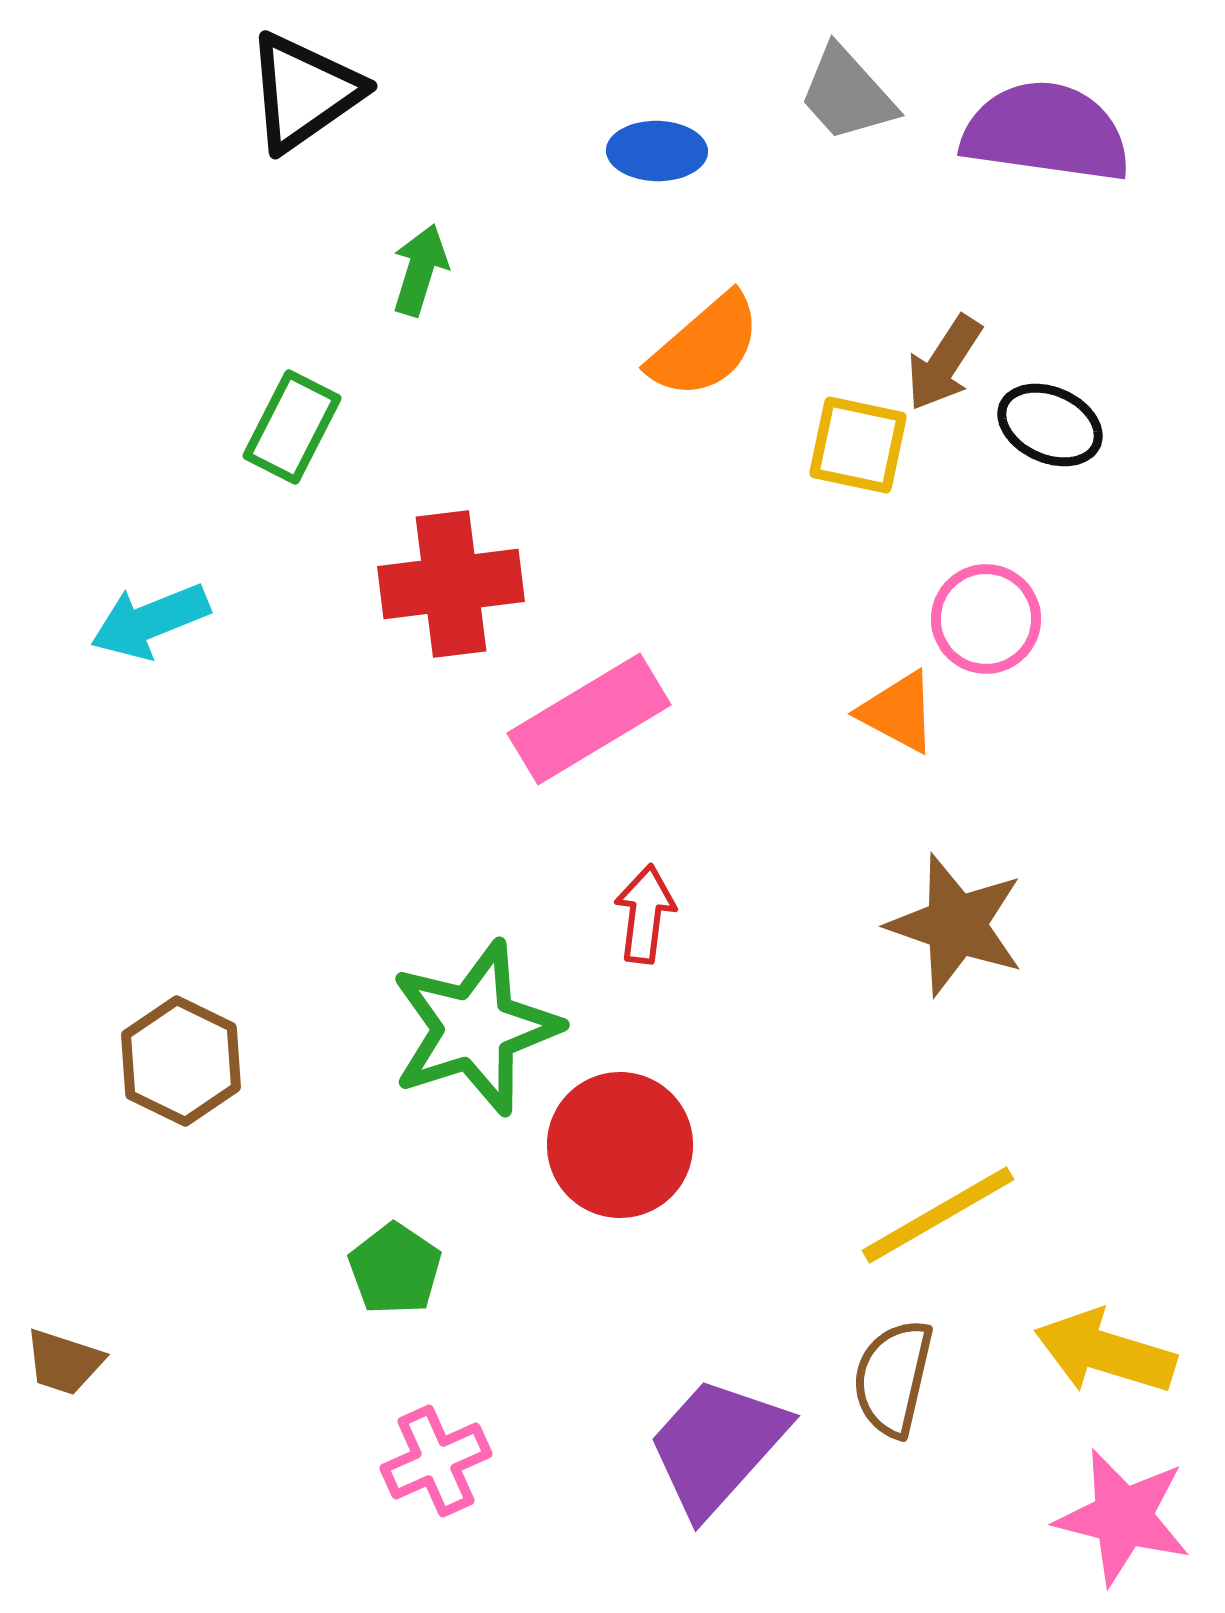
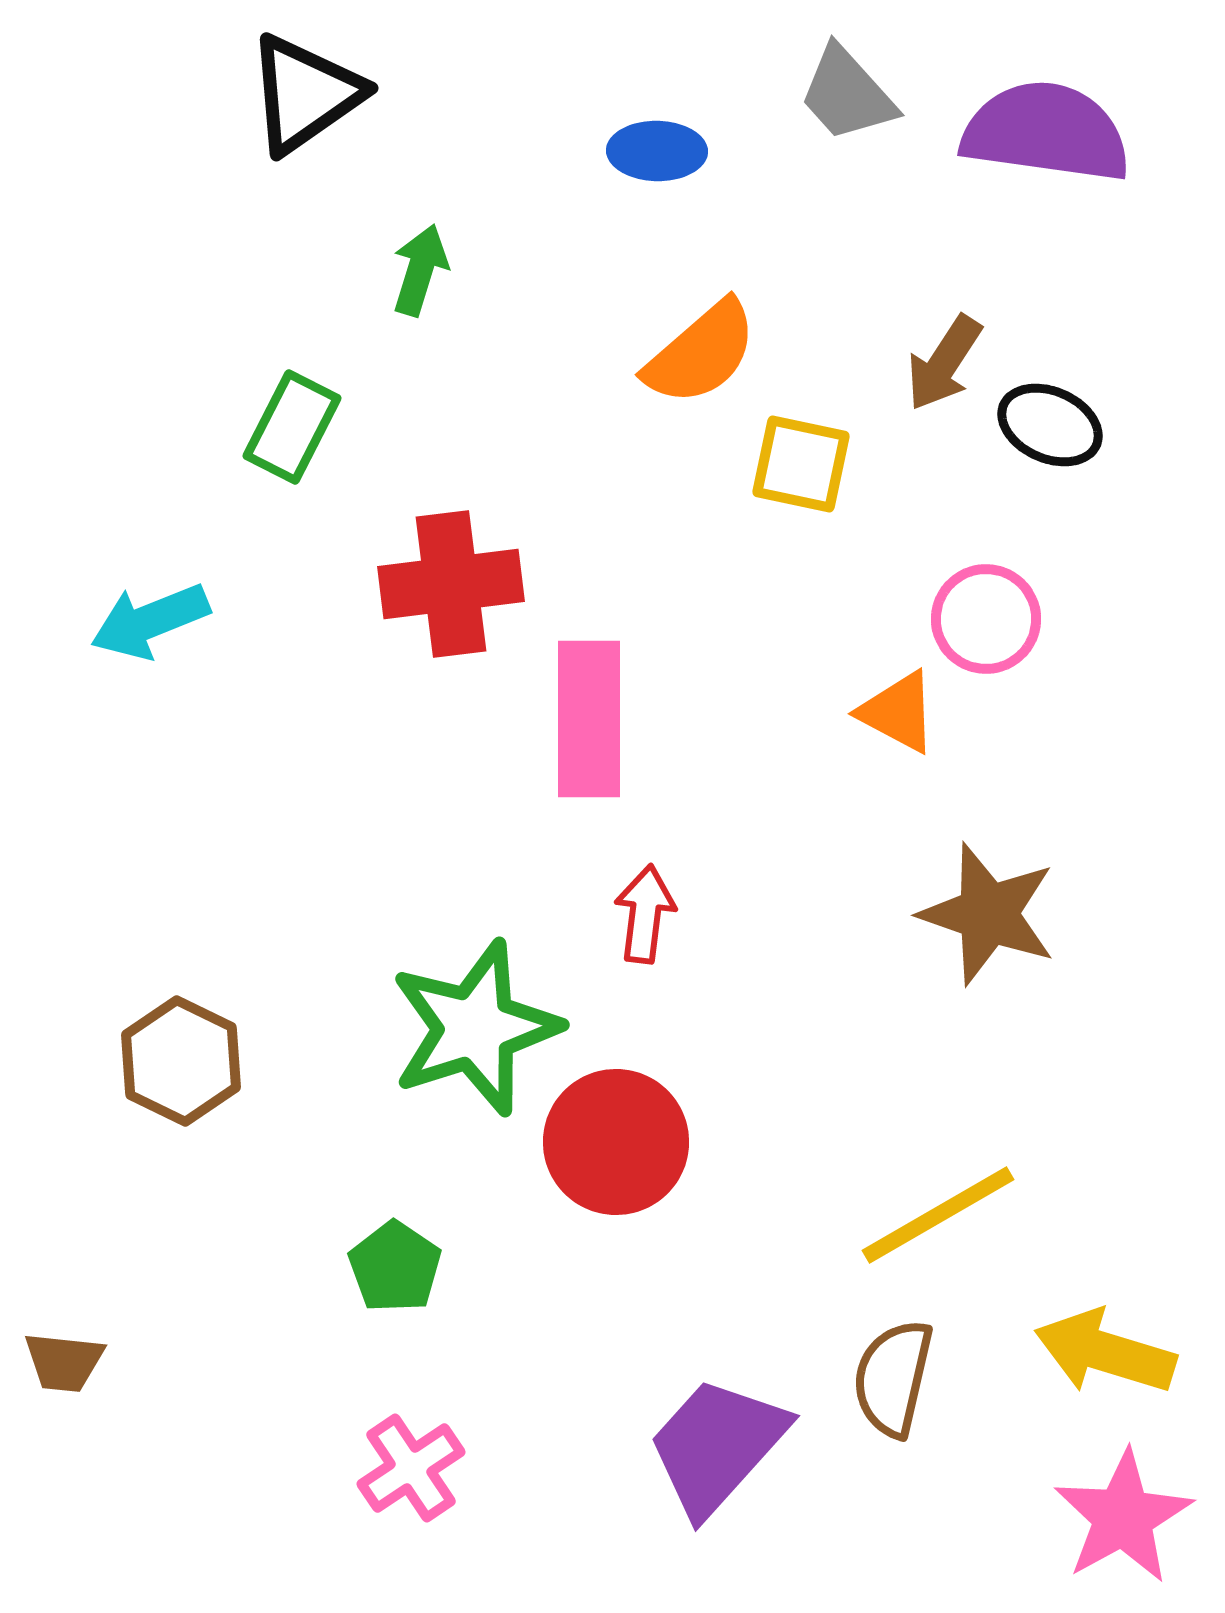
black triangle: moved 1 px right, 2 px down
orange semicircle: moved 4 px left, 7 px down
yellow square: moved 57 px left, 19 px down
pink rectangle: rotated 59 degrees counterclockwise
brown star: moved 32 px right, 11 px up
red circle: moved 4 px left, 3 px up
green pentagon: moved 2 px up
brown trapezoid: rotated 12 degrees counterclockwise
pink cross: moved 25 px left, 7 px down; rotated 10 degrees counterclockwise
pink star: rotated 29 degrees clockwise
